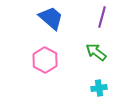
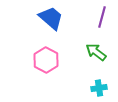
pink hexagon: moved 1 px right
